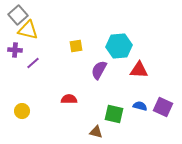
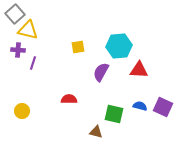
gray square: moved 3 px left, 1 px up
yellow square: moved 2 px right, 1 px down
purple cross: moved 3 px right
purple line: rotated 32 degrees counterclockwise
purple semicircle: moved 2 px right, 2 px down
